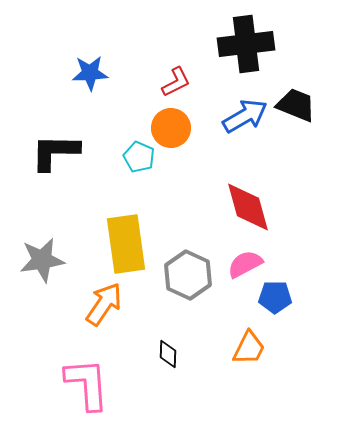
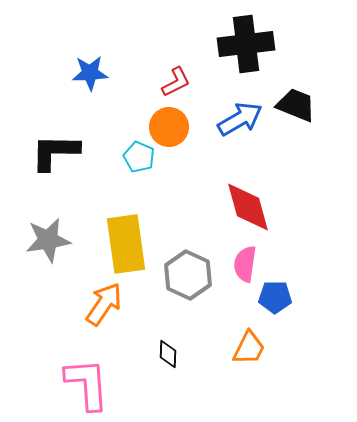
blue arrow: moved 5 px left, 3 px down
orange circle: moved 2 px left, 1 px up
gray star: moved 6 px right, 20 px up
pink semicircle: rotated 54 degrees counterclockwise
